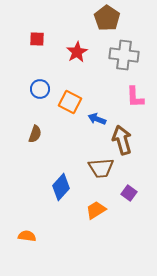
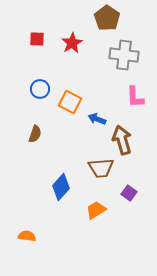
red star: moved 5 px left, 9 px up
